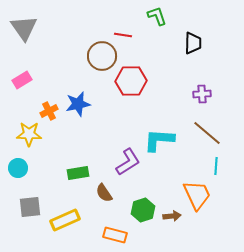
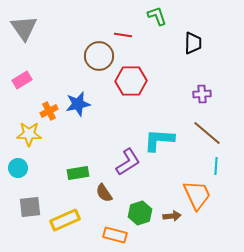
brown circle: moved 3 px left
green hexagon: moved 3 px left, 3 px down
